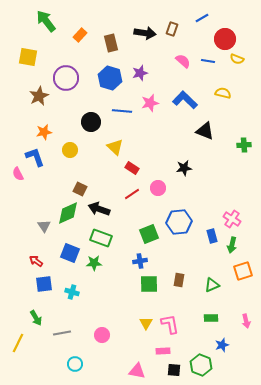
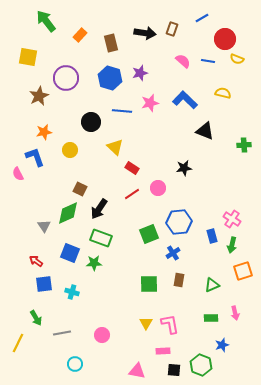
black arrow at (99, 209): rotated 75 degrees counterclockwise
blue cross at (140, 261): moved 33 px right, 8 px up; rotated 24 degrees counterclockwise
pink arrow at (246, 321): moved 11 px left, 8 px up
